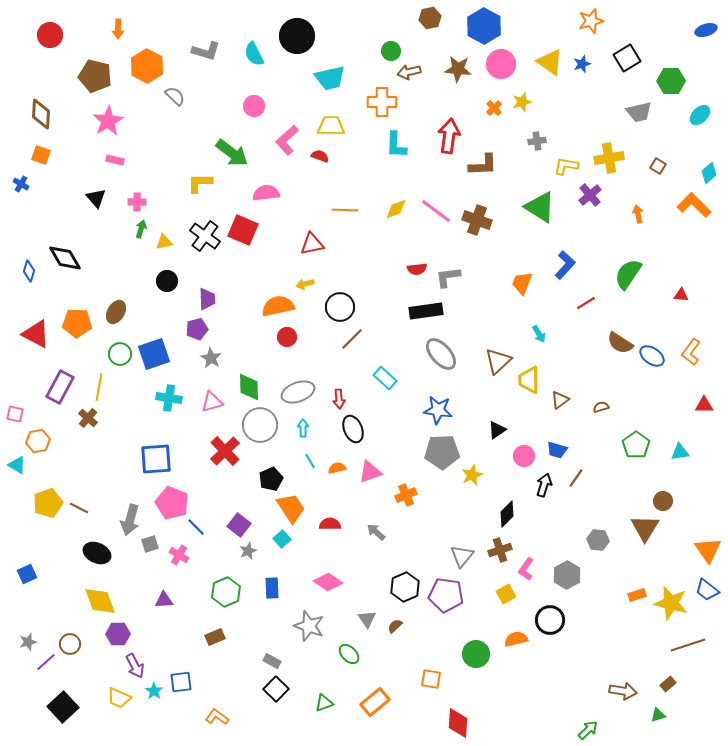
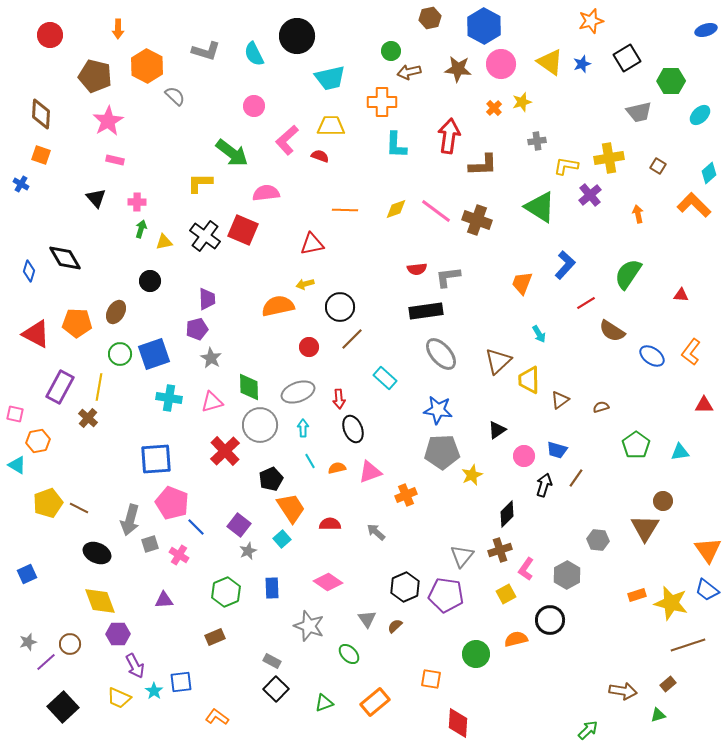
black circle at (167, 281): moved 17 px left
red circle at (287, 337): moved 22 px right, 10 px down
brown semicircle at (620, 343): moved 8 px left, 12 px up
